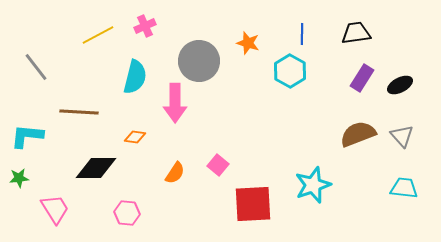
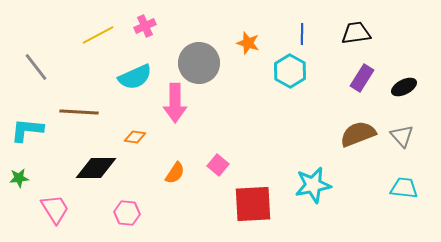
gray circle: moved 2 px down
cyan semicircle: rotated 52 degrees clockwise
black ellipse: moved 4 px right, 2 px down
cyan L-shape: moved 6 px up
cyan star: rotated 9 degrees clockwise
